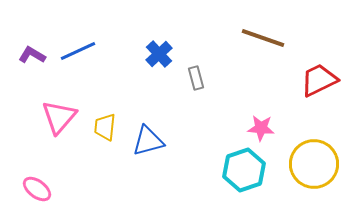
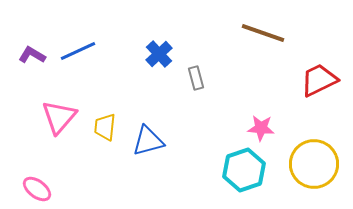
brown line: moved 5 px up
